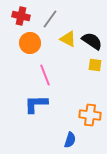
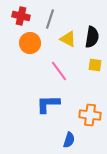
gray line: rotated 18 degrees counterclockwise
black semicircle: moved 4 px up; rotated 65 degrees clockwise
pink line: moved 14 px right, 4 px up; rotated 15 degrees counterclockwise
blue L-shape: moved 12 px right
blue semicircle: moved 1 px left
